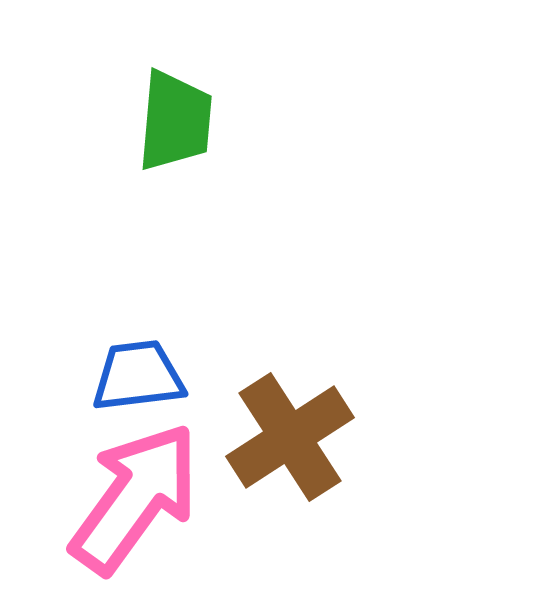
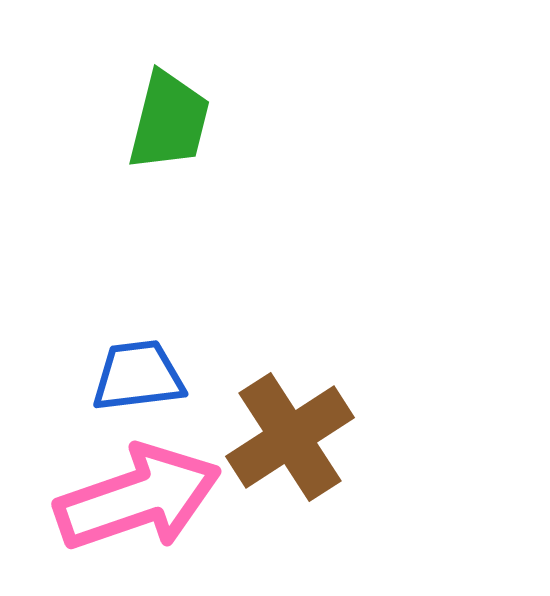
green trapezoid: moved 6 px left; rotated 9 degrees clockwise
pink arrow: moved 3 px right; rotated 35 degrees clockwise
